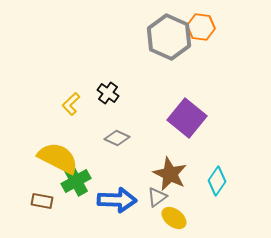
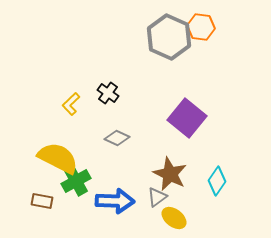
blue arrow: moved 2 px left, 1 px down
